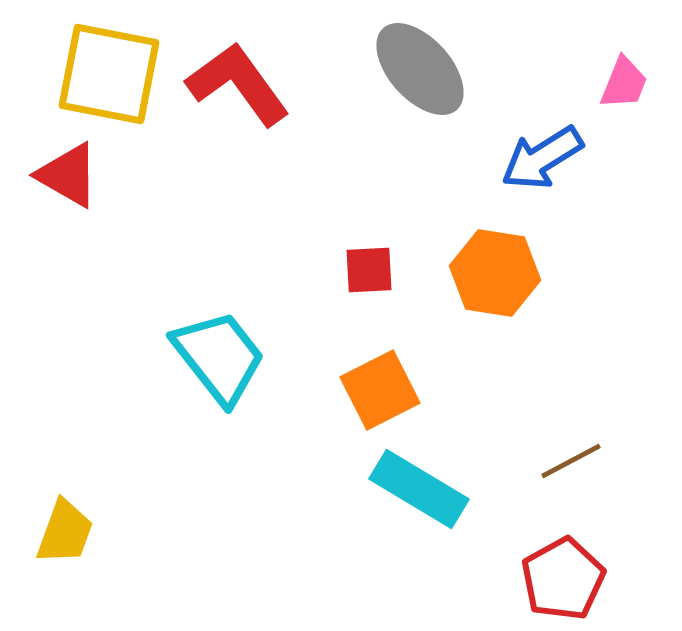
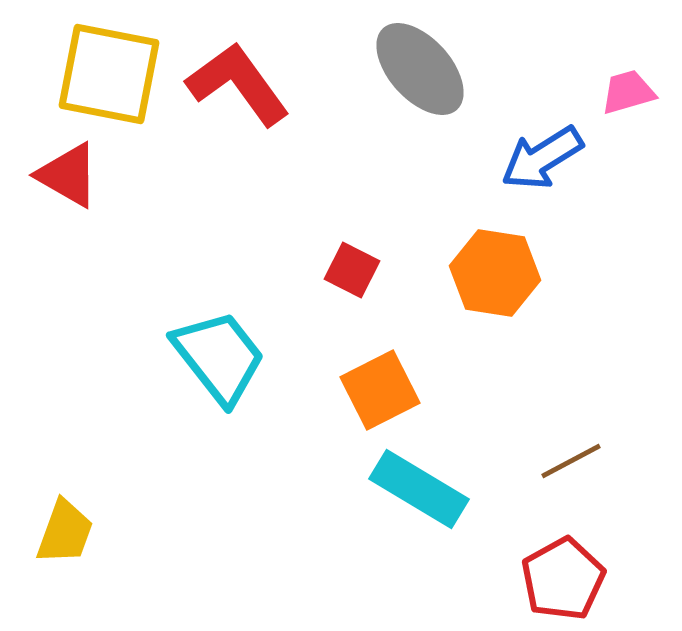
pink trapezoid: moved 4 px right, 9 px down; rotated 128 degrees counterclockwise
red square: moved 17 px left; rotated 30 degrees clockwise
